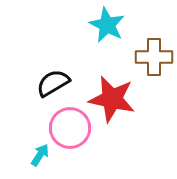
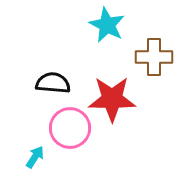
black semicircle: rotated 36 degrees clockwise
red star: rotated 12 degrees counterclockwise
cyan arrow: moved 5 px left, 2 px down
